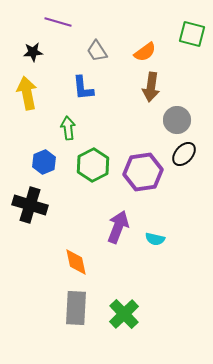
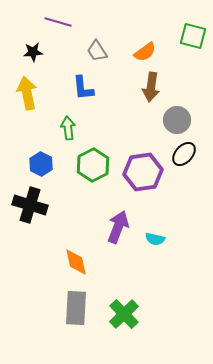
green square: moved 1 px right, 2 px down
blue hexagon: moved 3 px left, 2 px down; rotated 10 degrees counterclockwise
